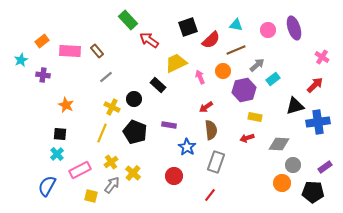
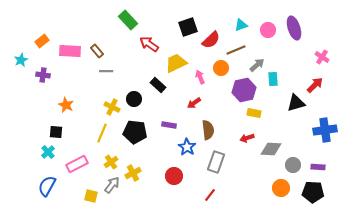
cyan triangle at (236, 25): moved 5 px right; rotated 32 degrees counterclockwise
red arrow at (149, 40): moved 4 px down
orange circle at (223, 71): moved 2 px left, 3 px up
gray line at (106, 77): moved 6 px up; rotated 40 degrees clockwise
cyan rectangle at (273, 79): rotated 56 degrees counterclockwise
black triangle at (295, 106): moved 1 px right, 3 px up
red arrow at (206, 107): moved 12 px left, 4 px up
yellow rectangle at (255, 117): moved 1 px left, 4 px up
blue cross at (318, 122): moved 7 px right, 8 px down
brown semicircle at (211, 130): moved 3 px left
black pentagon at (135, 132): rotated 15 degrees counterclockwise
black square at (60, 134): moved 4 px left, 2 px up
gray diamond at (279, 144): moved 8 px left, 5 px down
cyan cross at (57, 154): moved 9 px left, 2 px up
purple rectangle at (325, 167): moved 7 px left; rotated 40 degrees clockwise
pink rectangle at (80, 170): moved 3 px left, 6 px up
yellow cross at (133, 173): rotated 21 degrees clockwise
orange circle at (282, 183): moved 1 px left, 5 px down
